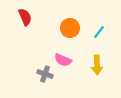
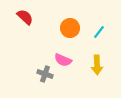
red semicircle: rotated 24 degrees counterclockwise
